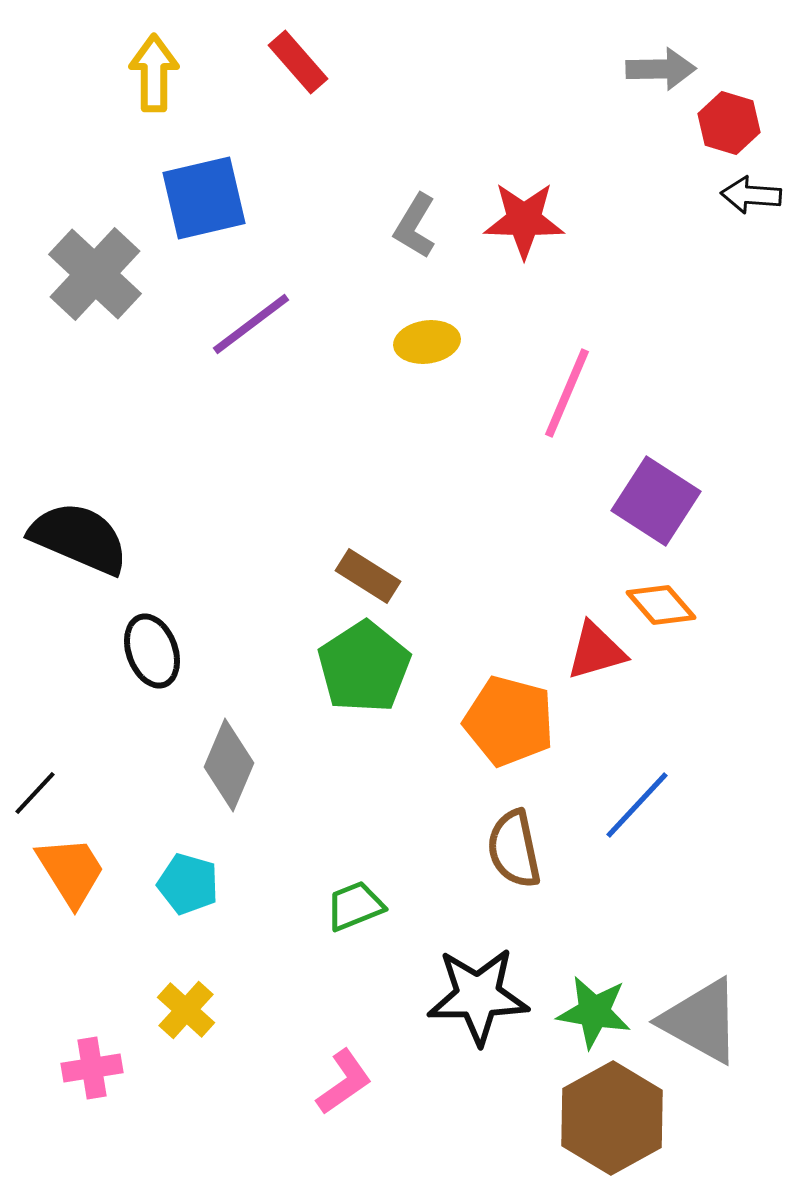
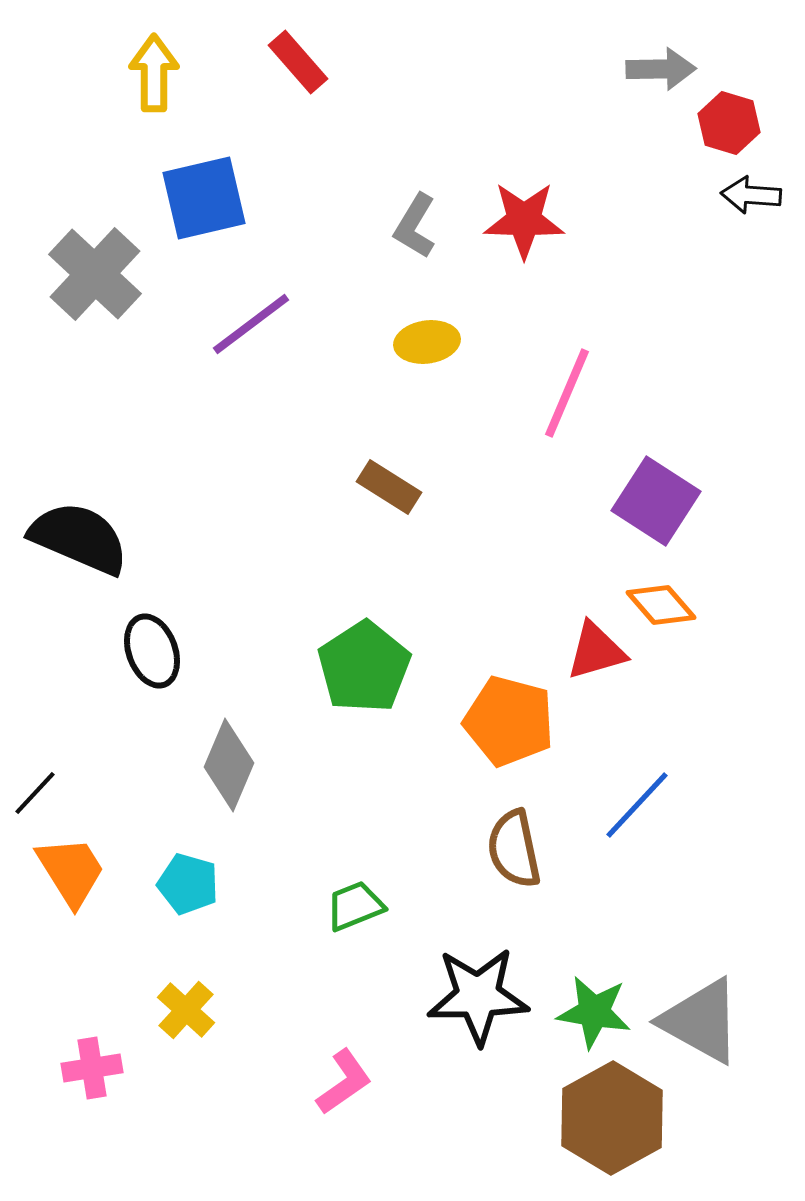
brown rectangle: moved 21 px right, 89 px up
